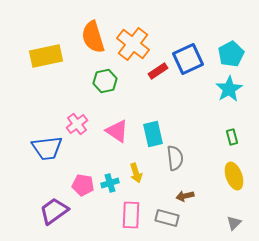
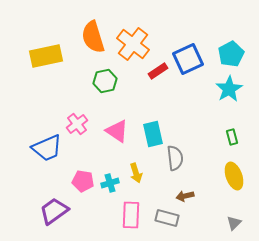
blue trapezoid: rotated 16 degrees counterclockwise
pink pentagon: moved 4 px up
